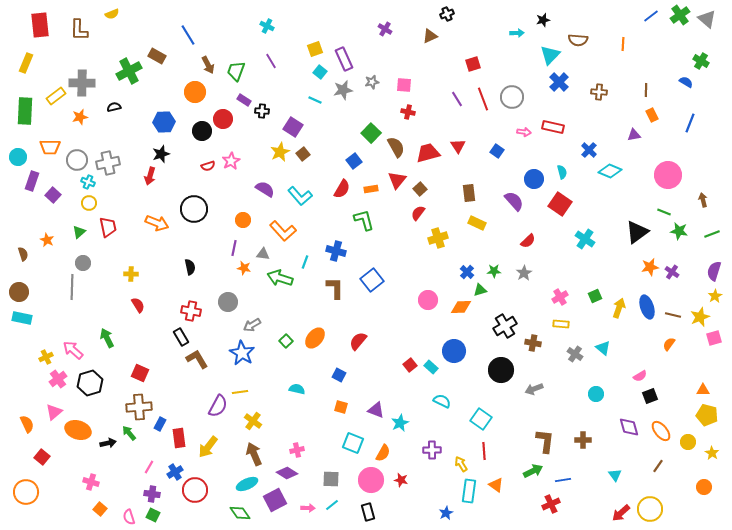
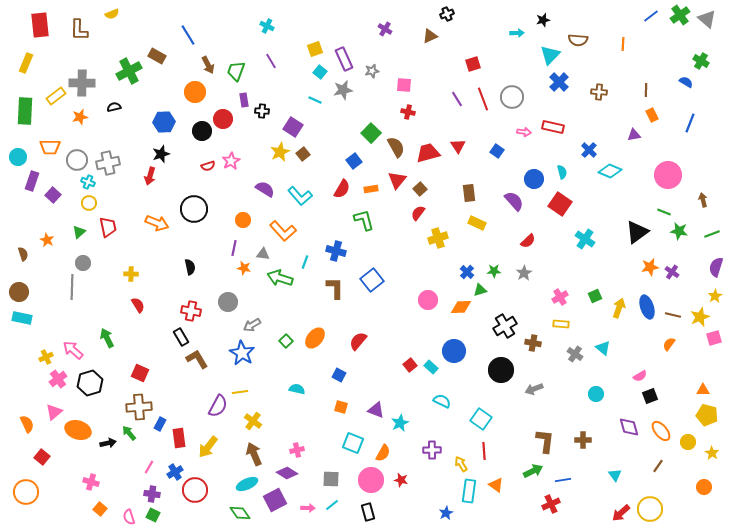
gray star at (372, 82): moved 11 px up
purple rectangle at (244, 100): rotated 48 degrees clockwise
purple semicircle at (714, 271): moved 2 px right, 4 px up
